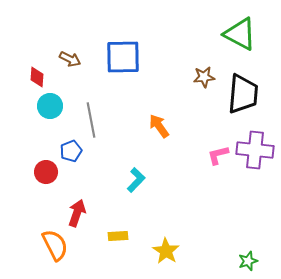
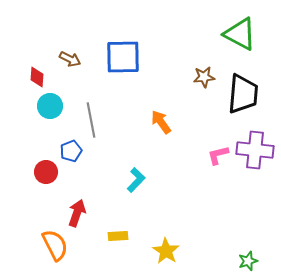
orange arrow: moved 2 px right, 4 px up
